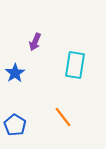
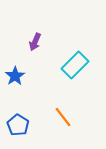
cyan rectangle: rotated 36 degrees clockwise
blue star: moved 3 px down
blue pentagon: moved 3 px right
